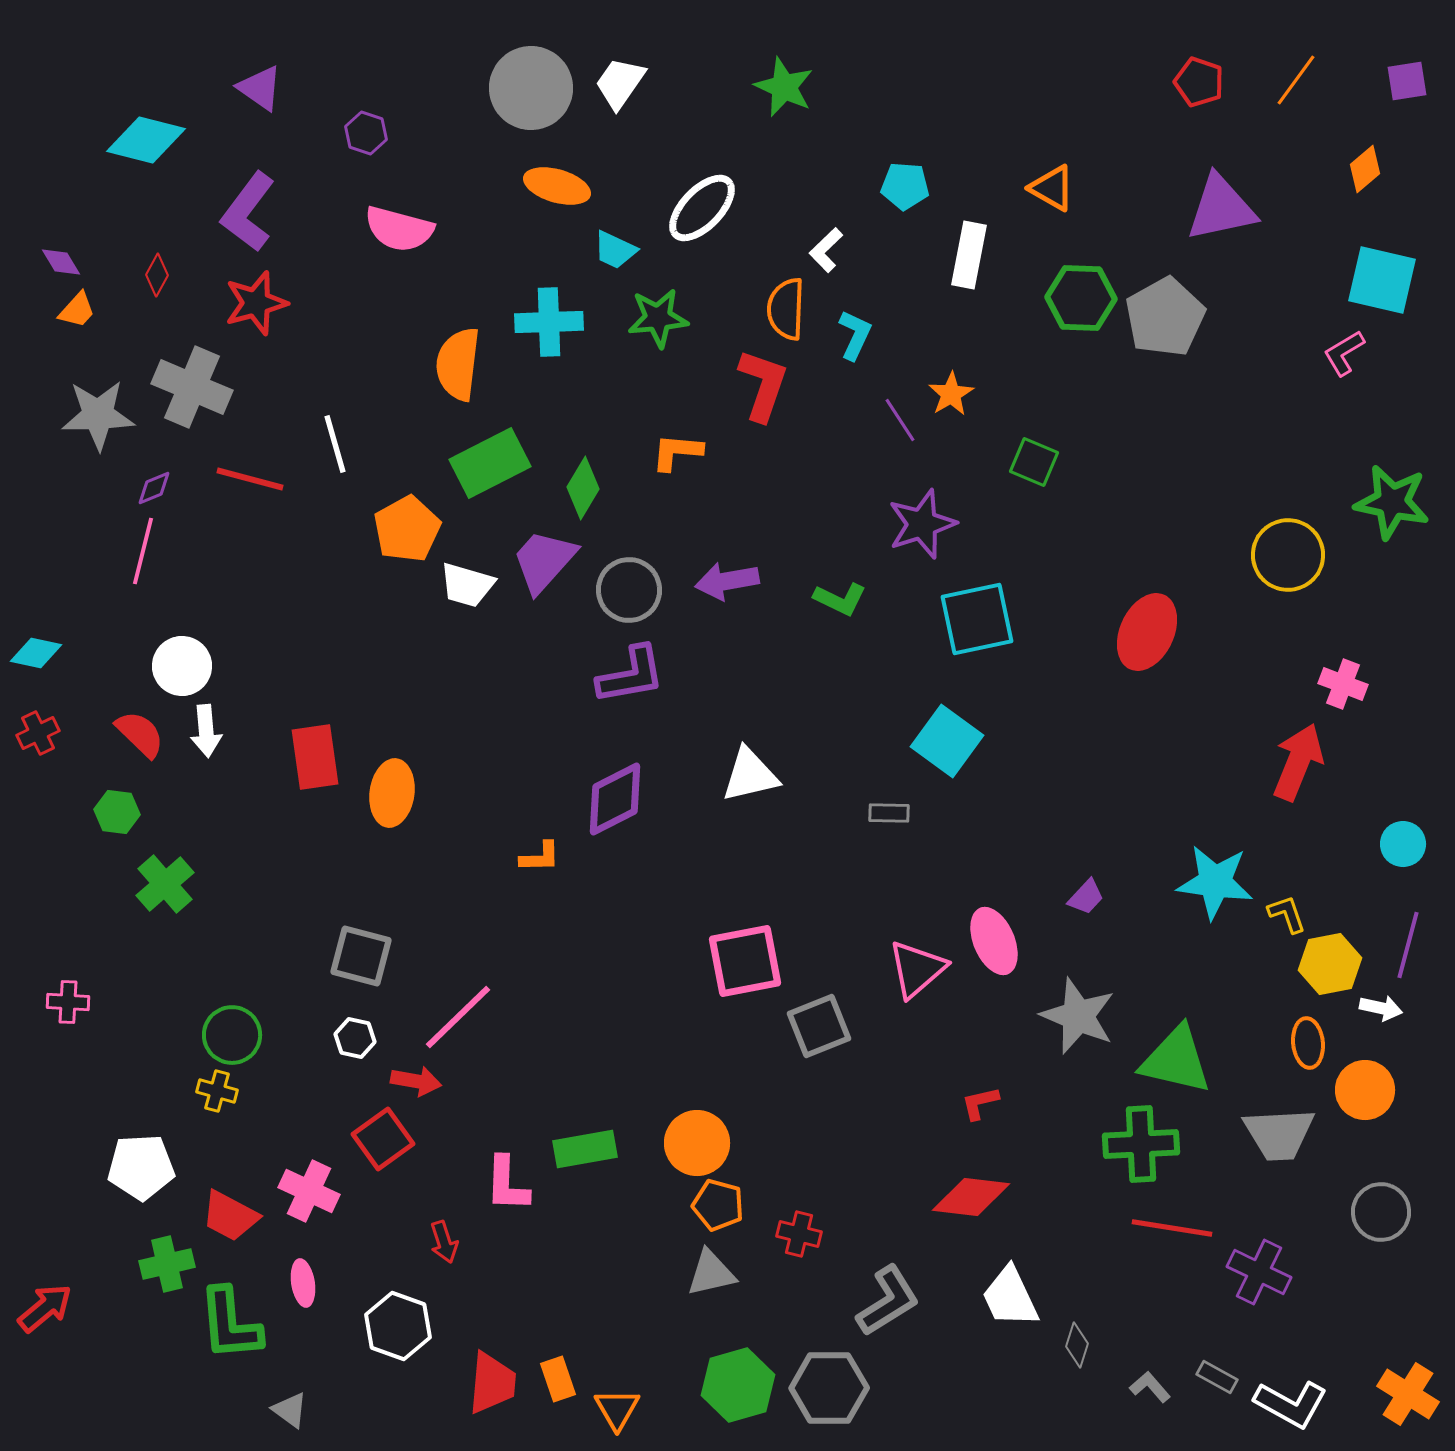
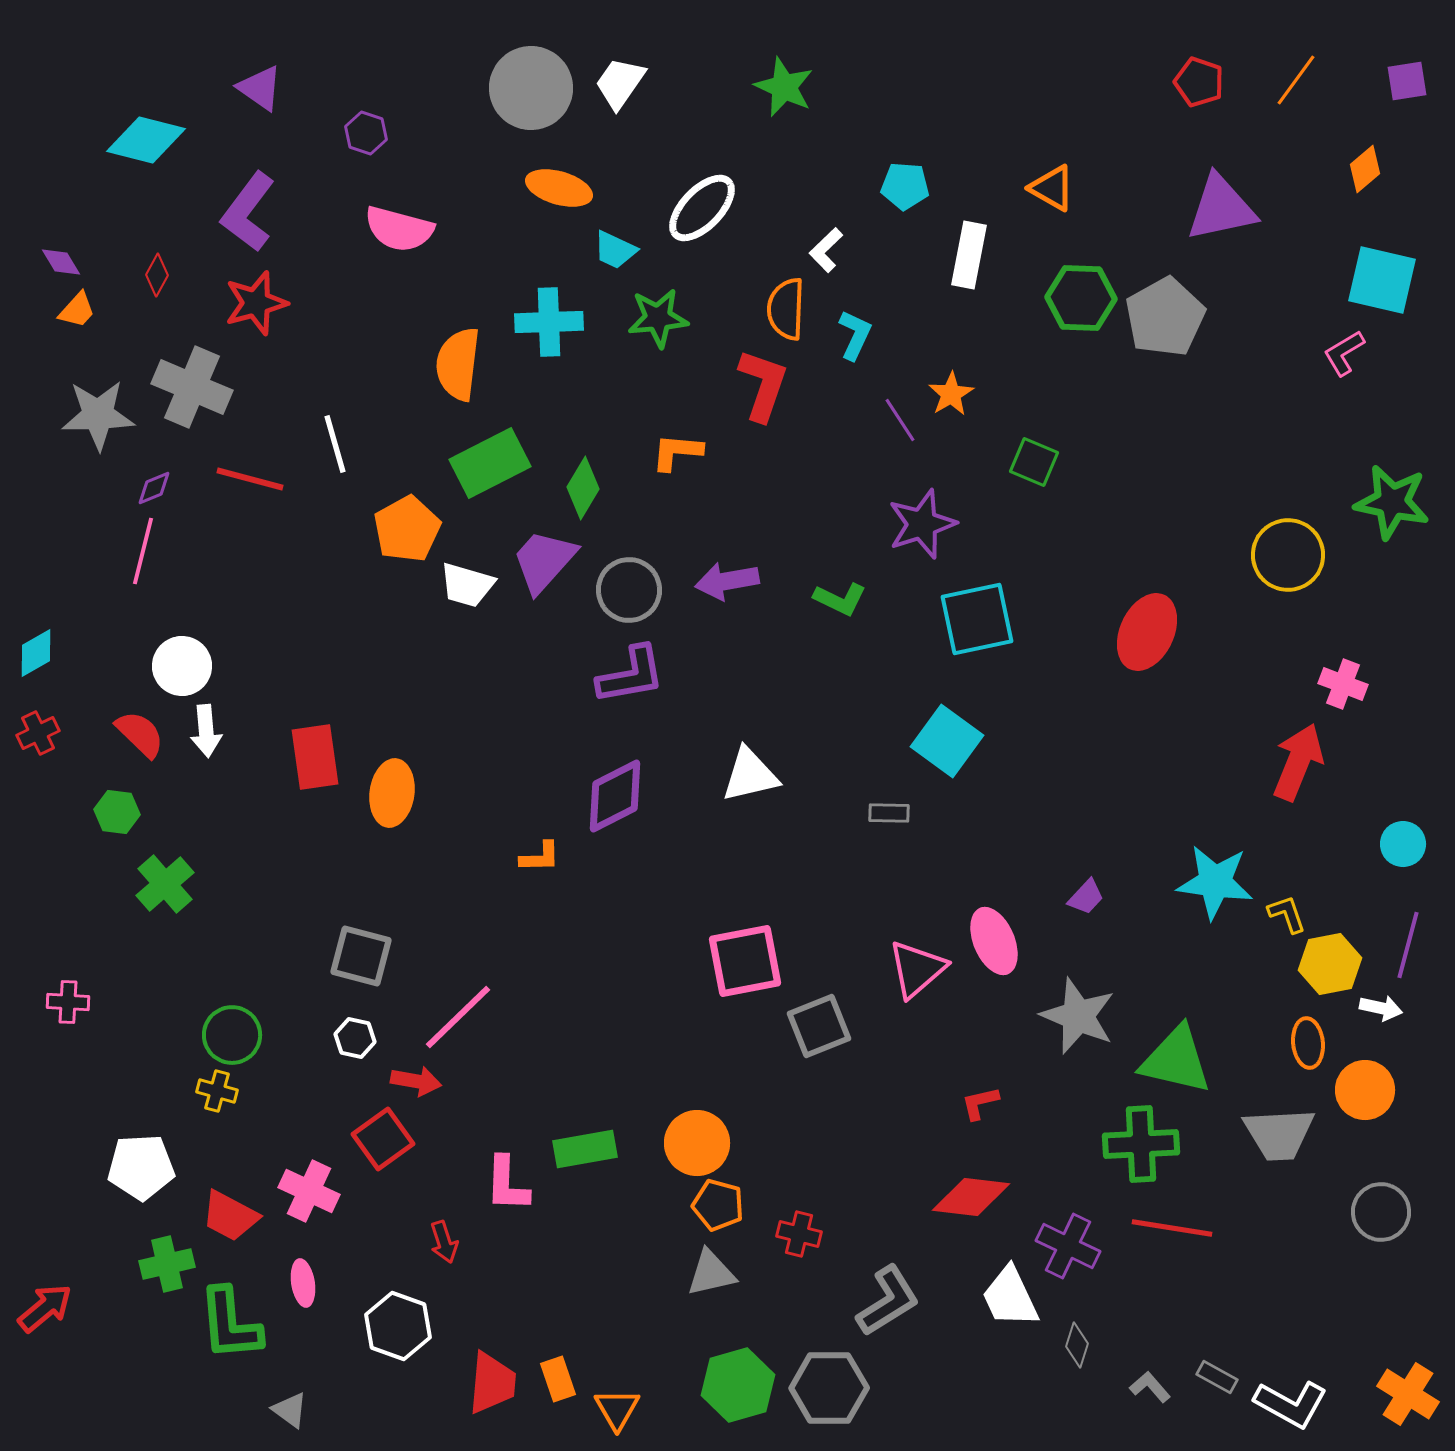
orange ellipse at (557, 186): moved 2 px right, 2 px down
cyan diamond at (36, 653): rotated 42 degrees counterclockwise
purple diamond at (615, 799): moved 3 px up
purple cross at (1259, 1272): moved 191 px left, 26 px up
